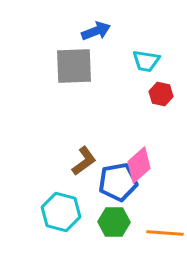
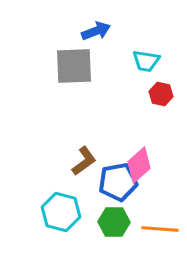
orange line: moved 5 px left, 4 px up
